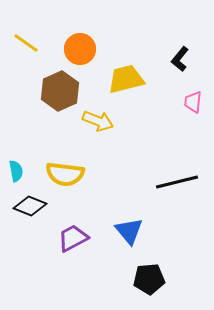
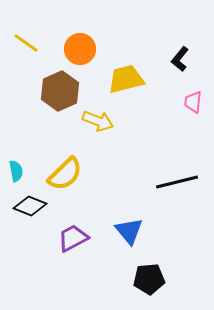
yellow semicircle: rotated 51 degrees counterclockwise
